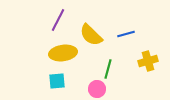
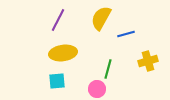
yellow semicircle: moved 10 px right, 17 px up; rotated 75 degrees clockwise
